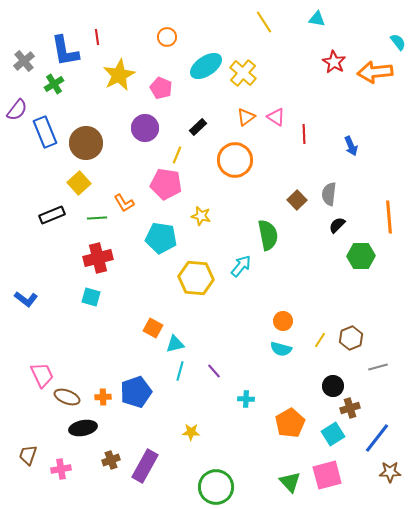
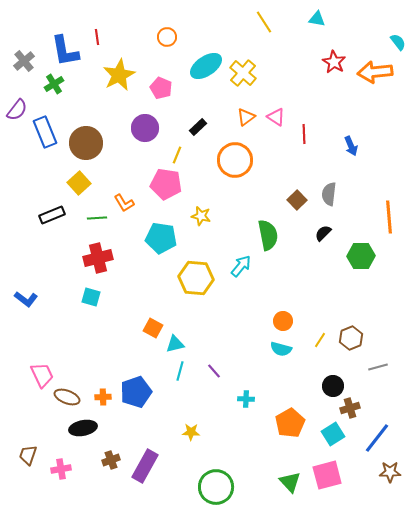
black semicircle at (337, 225): moved 14 px left, 8 px down
